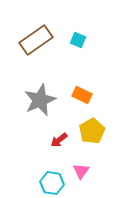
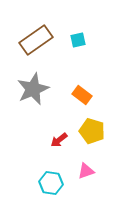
cyan square: rotated 35 degrees counterclockwise
orange rectangle: rotated 12 degrees clockwise
gray star: moved 7 px left, 11 px up
yellow pentagon: rotated 25 degrees counterclockwise
pink triangle: moved 5 px right; rotated 36 degrees clockwise
cyan hexagon: moved 1 px left
